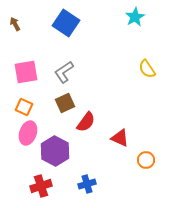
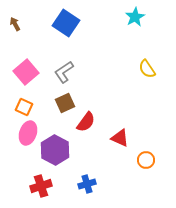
pink square: rotated 30 degrees counterclockwise
purple hexagon: moved 1 px up
